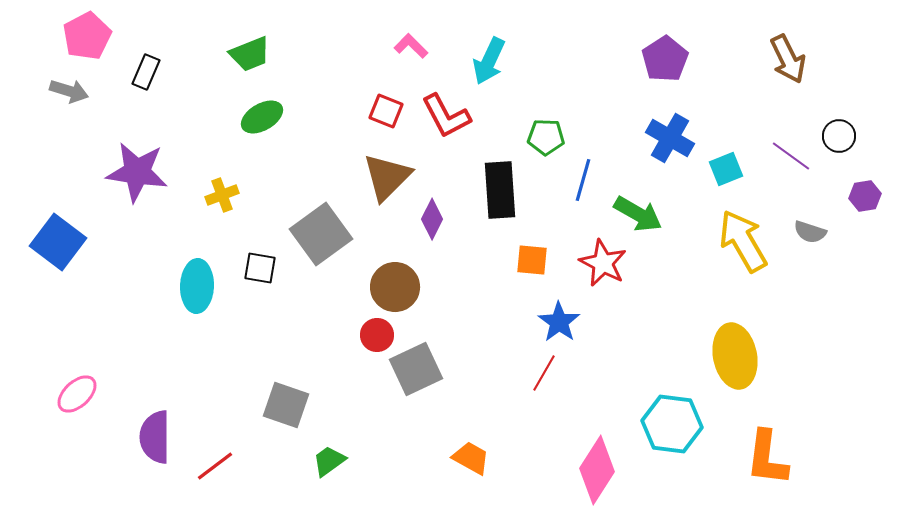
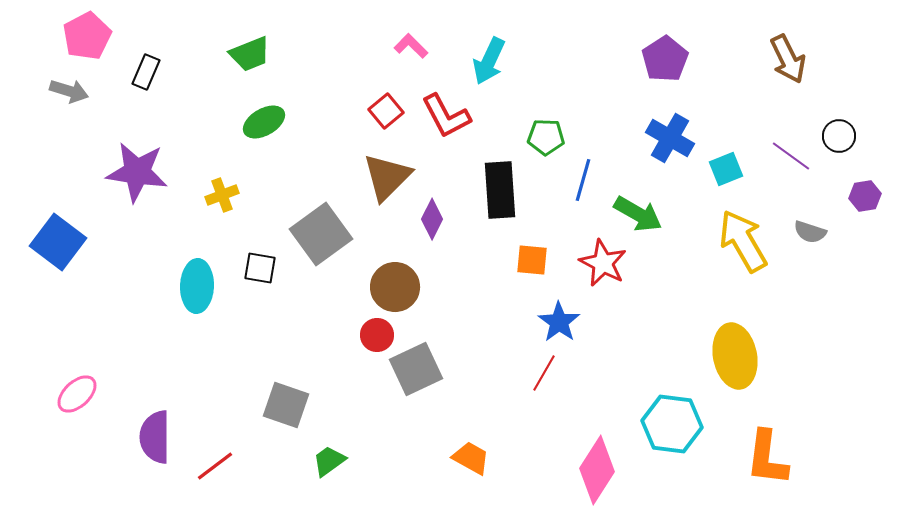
red square at (386, 111): rotated 28 degrees clockwise
green ellipse at (262, 117): moved 2 px right, 5 px down
